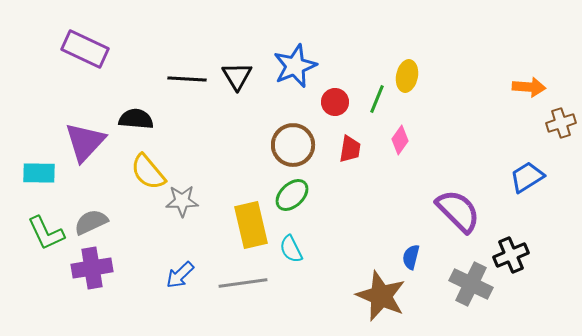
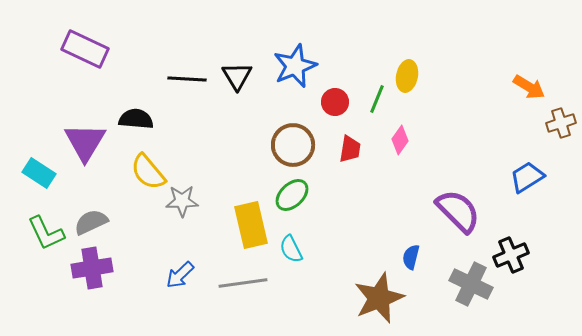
orange arrow: rotated 28 degrees clockwise
purple triangle: rotated 12 degrees counterclockwise
cyan rectangle: rotated 32 degrees clockwise
brown star: moved 2 px left, 2 px down; rotated 27 degrees clockwise
